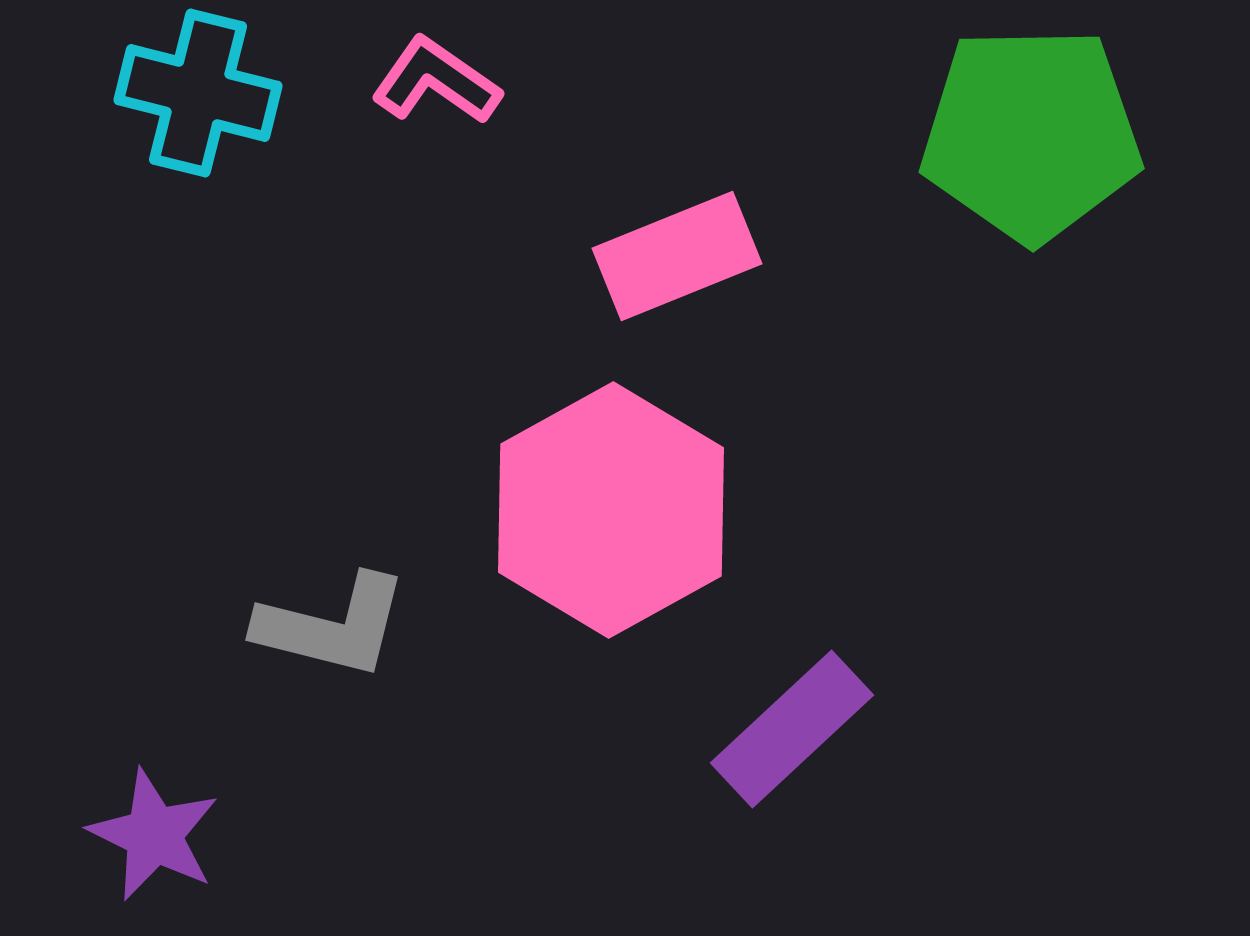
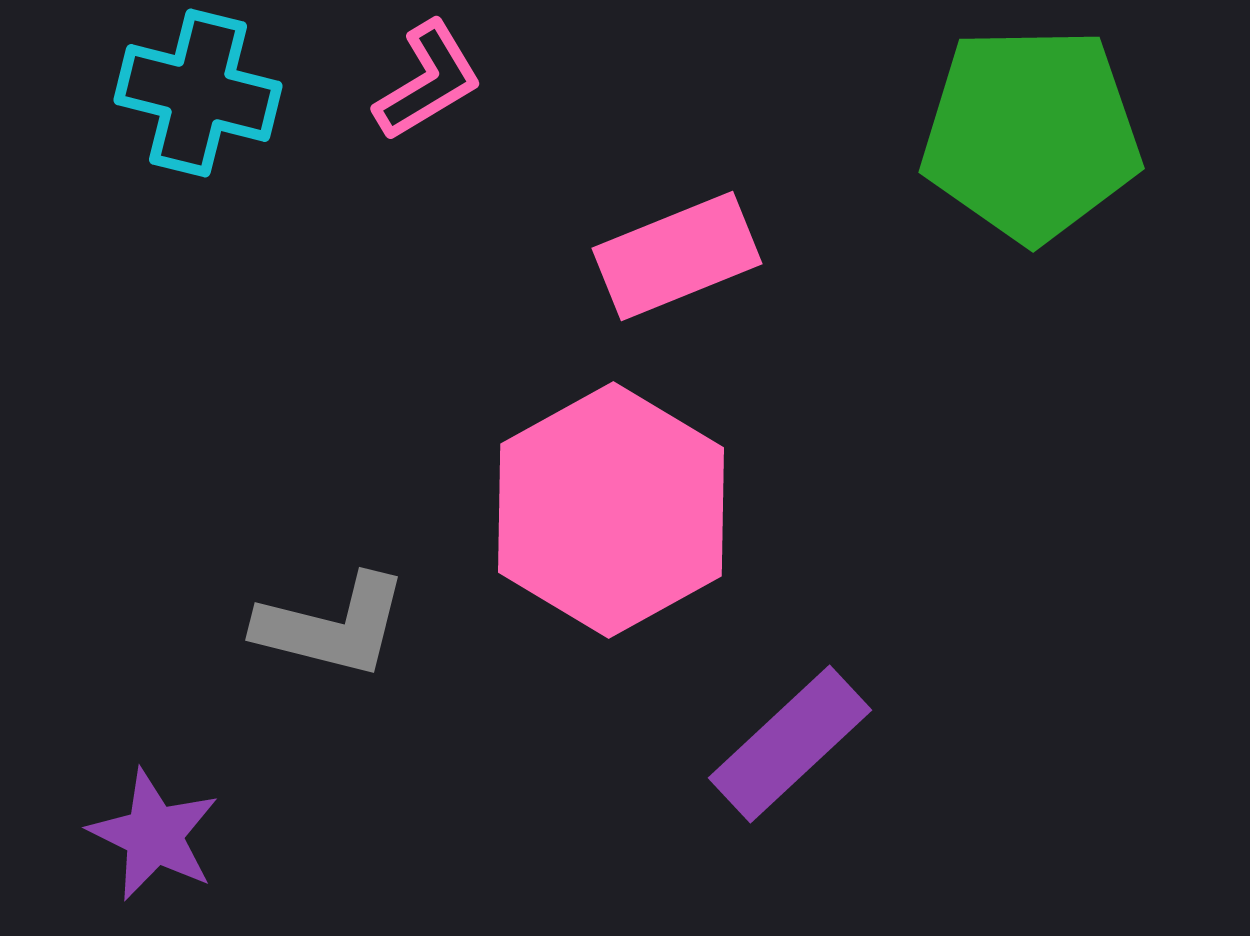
pink L-shape: moved 8 px left; rotated 114 degrees clockwise
purple rectangle: moved 2 px left, 15 px down
